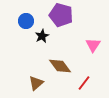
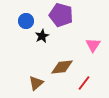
brown diamond: moved 2 px right, 1 px down; rotated 60 degrees counterclockwise
